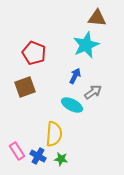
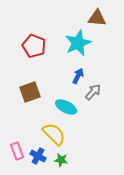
cyan star: moved 8 px left, 2 px up
red pentagon: moved 7 px up
blue arrow: moved 3 px right
brown square: moved 5 px right, 5 px down
gray arrow: rotated 12 degrees counterclockwise
cyan ellipse: moved 6 px left, 2 px down
yellow semicircle: rotated 50 degrees counterclockwise
pink rectangle: rotated 12 degrees clockwise
green star: moved 1 px down
